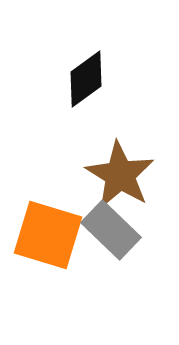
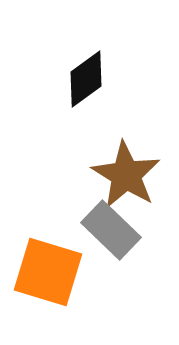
brown star: moved 6 px right
orange square: moved 37 px down
